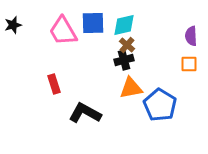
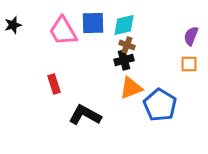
purple semicircle: rotated 24 degrees clockwise
brown cross: rotated 21 degrees counterclockwise
orange triangle: rotated 10 degrees counterclockwise
black L-shape: moved 2 px down
